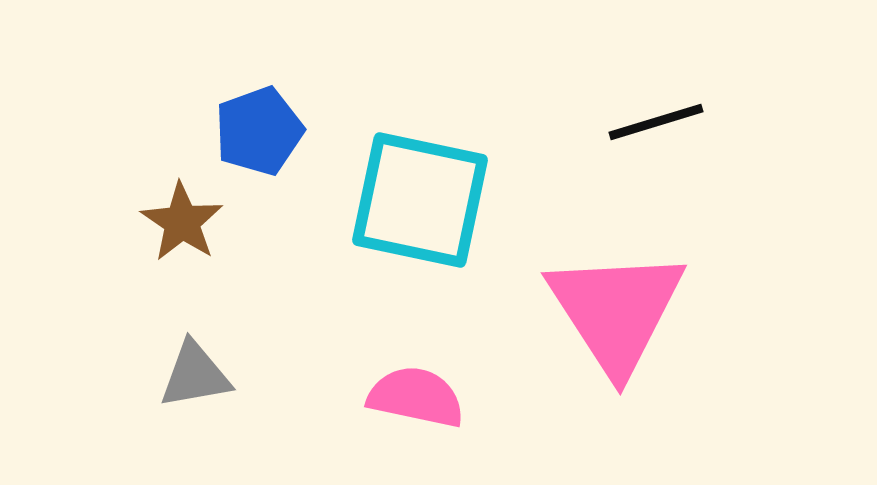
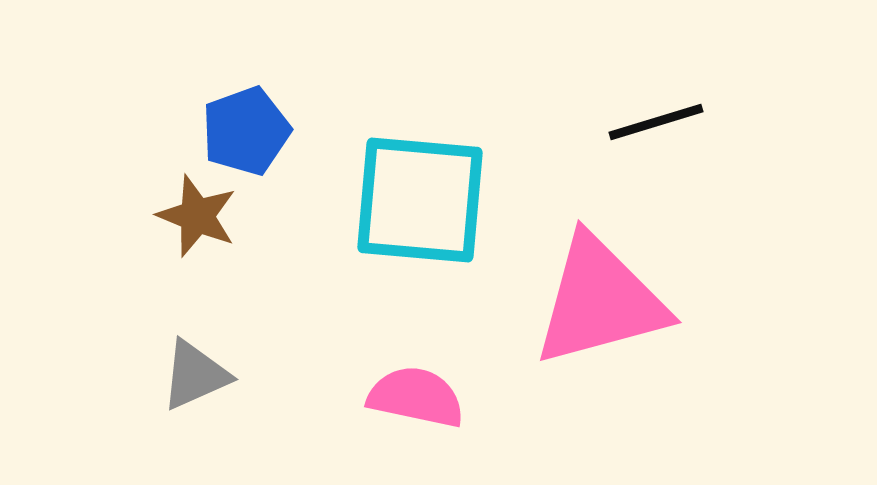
blue pentagon: moved 13 px left
cyan square: rotated 7 degrees counterclockwise
brown star: moved 15 px right, 6 px up; rotated 12 degrees counterclockwise
pink triangle: moved 16 px left, 10 px up; rotated 48 degrees clockwise
gray triangle: rotated 14 degrees counterclockwise
